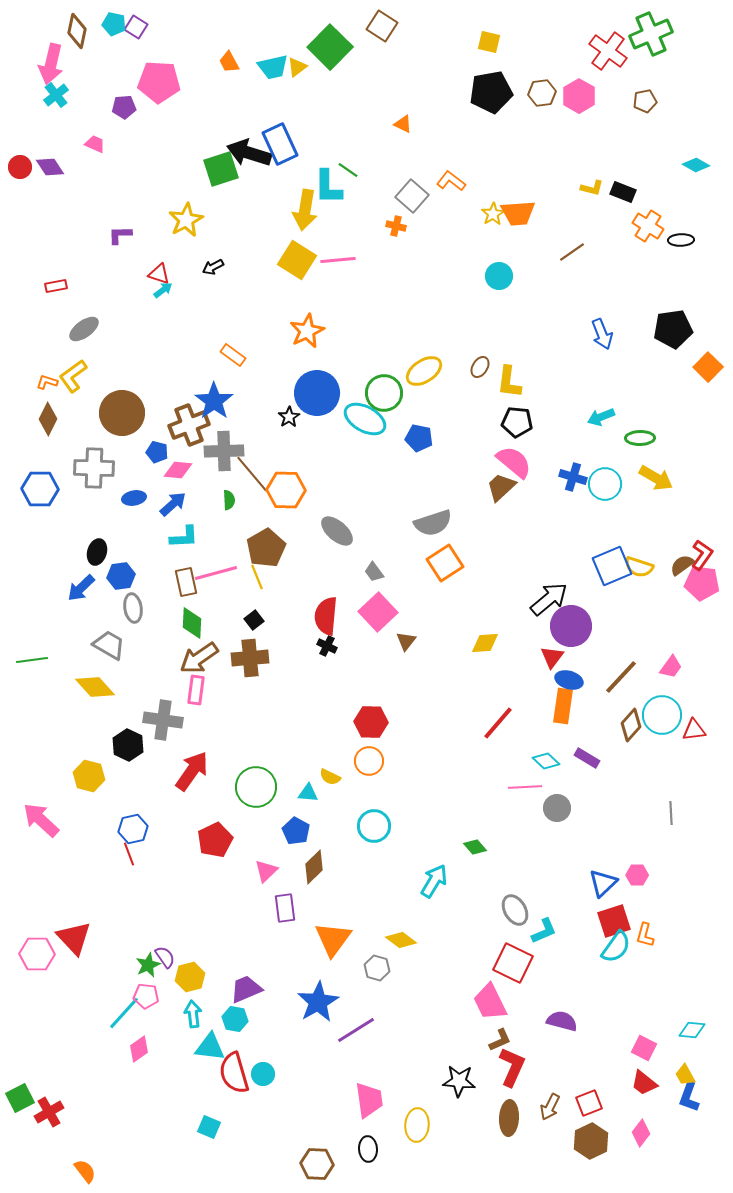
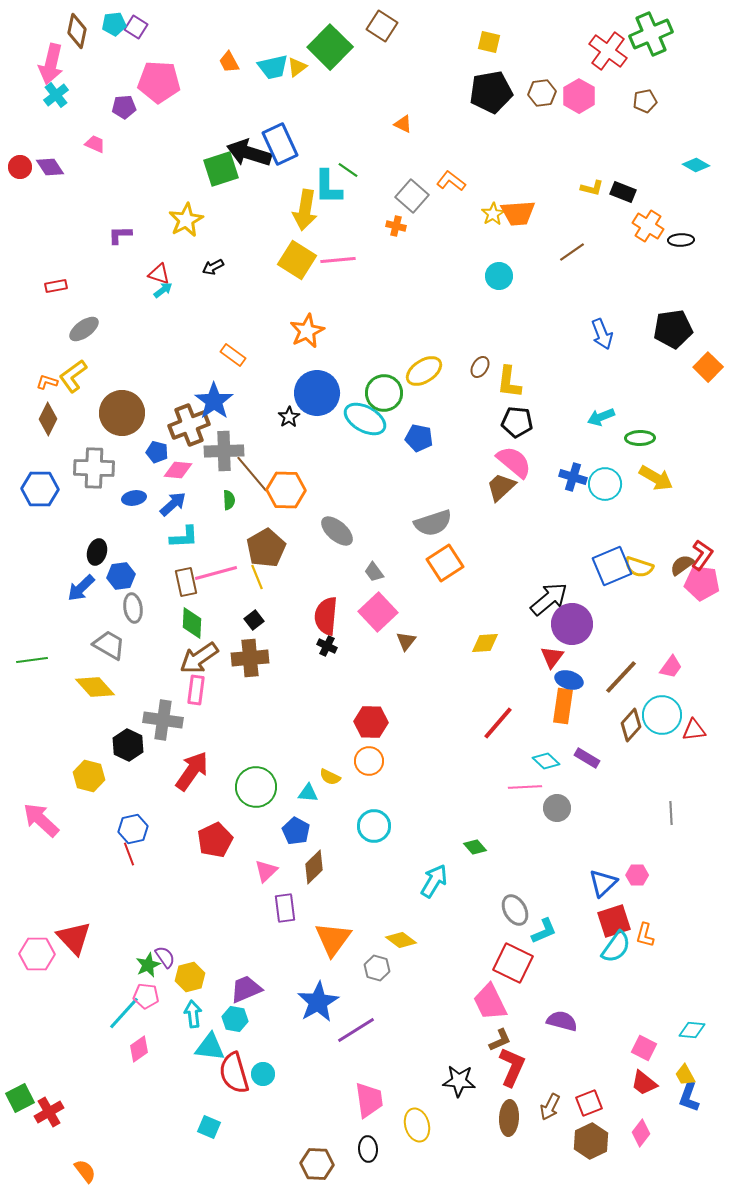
cyan pentagon at (114, 24): rotated 20 degrees counterclockwise
purple circle at (571, 626): moved 1 px right, 2 px up
yellow ellipse at (417, 1125): rotated 20 degrees counterclockwise
